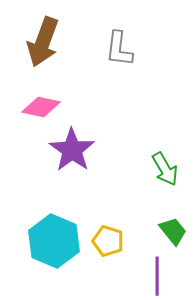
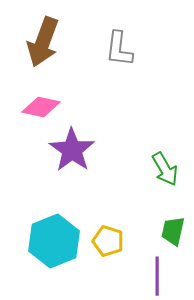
green trapezoid: rotated 128 degrees counterclockwise
cyan hexagon: rotated 15 degrees clockwise
